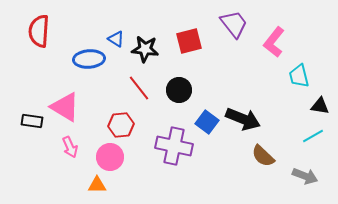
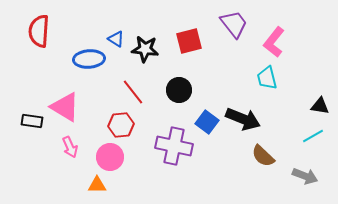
cyan trapezoid: moved 32 px left, 2 px down
red line: moved 6 px left, 4 px down
